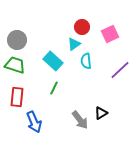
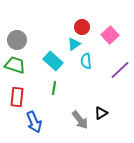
pink square: moved 1 px down; rotated 18 degrees counterclockwise
green line: rotated 16 degrees counterclockwise
